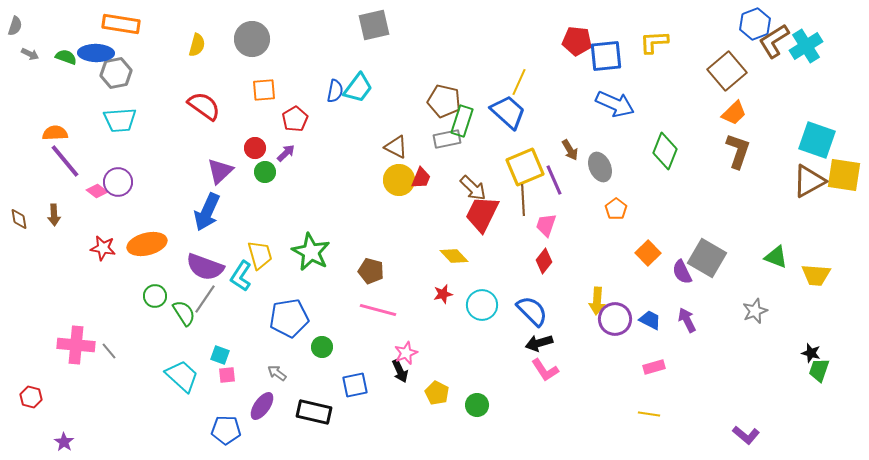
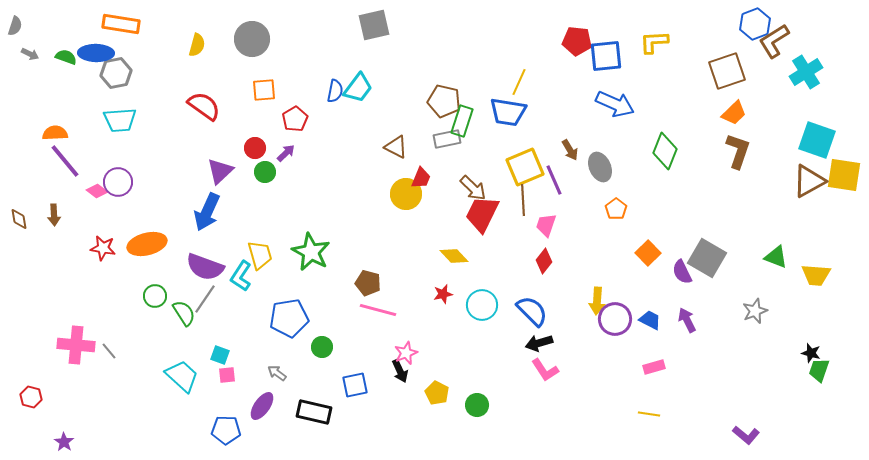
cyan cross at (806, 46): moved 26 px down
brown square at (727, 71): rotated 21 degrees clockwise
blue trapezoid at (508, 112): rotated 147 degrees clockwise
yellow circle at (399, 180): moved 7 px right, 14 px down
brown pentagon at (371, 271): moved 3 px left, 12 px down
